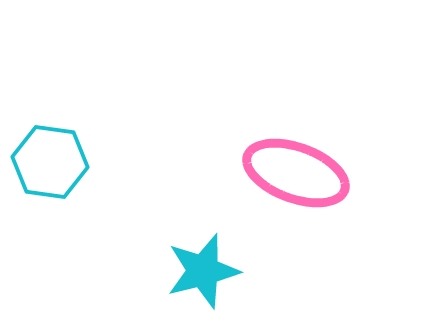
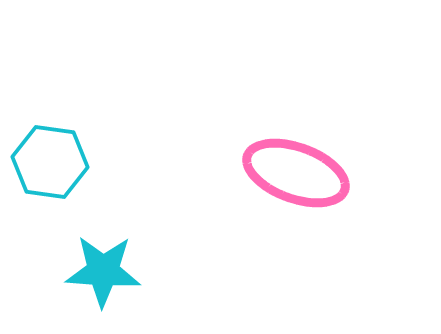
cyan star: moved 100 px left; rotated 18 degrees clockwise
